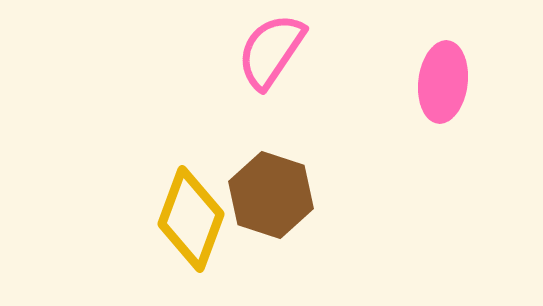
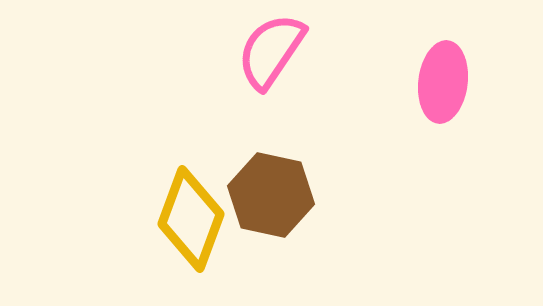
brown hexagon: rotated 6 degrees counterclockwise
